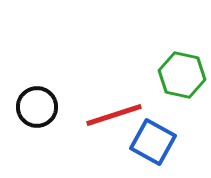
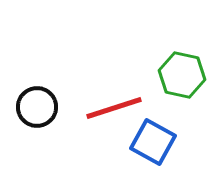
red line: moved 7 px up
